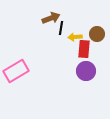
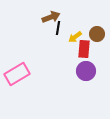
brown arrow: moved 1 px up
black line: moved 3 px left
yellow arrow: rotated 32 degrees counterclockwise
pink rectangle: moved 1 px right, 3 px down
